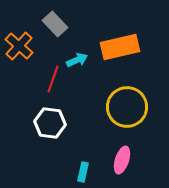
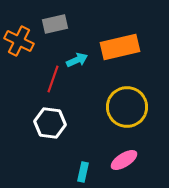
gray rectangle: rotated 60 degrees counterclockwise
orange cross: moved 5 px up; rotated 16 degrees counterclockwise
pink ellipse: moved 2 px right; rotated 40 degrees clockwise
